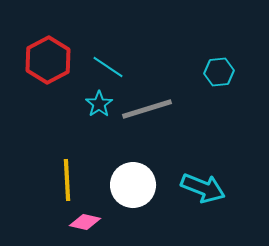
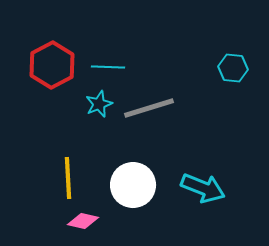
red hexagon: moved 4 px right, 5 px down
cyan line: rotated 32 degrees counterclockwise
cyan hexagon: moved 14 px right, 4 px up; rotated 12 degrees clockwise
cyan star: rotated 12 degrees clockwise
gray line: moved 2 px right, 1 px up
yellow line: moved 1 px right, 2 px up
pink diamond: moved 2 px left, 1 px up
